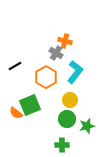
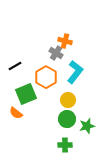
yellow circle: moved 2 px left
green square: moved 4 px left, 11 px up
green cross: moved 3 px right
